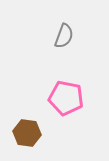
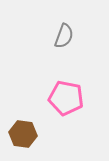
brown hexagon: moved 4 px left, 1 px down
